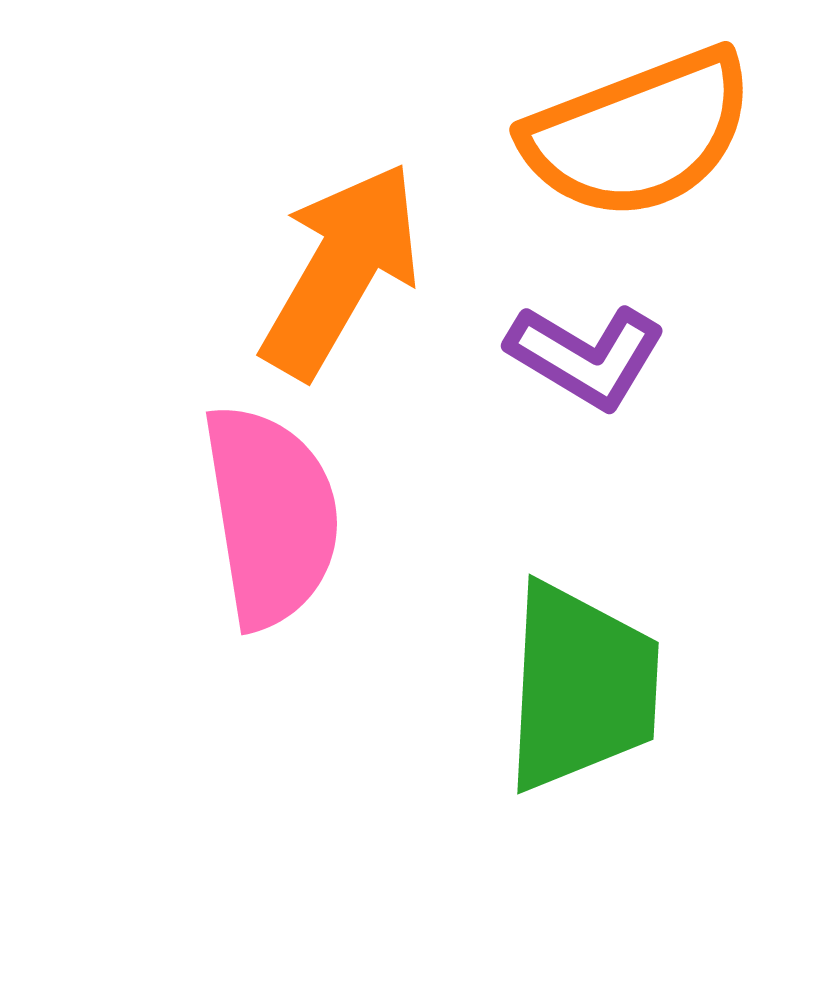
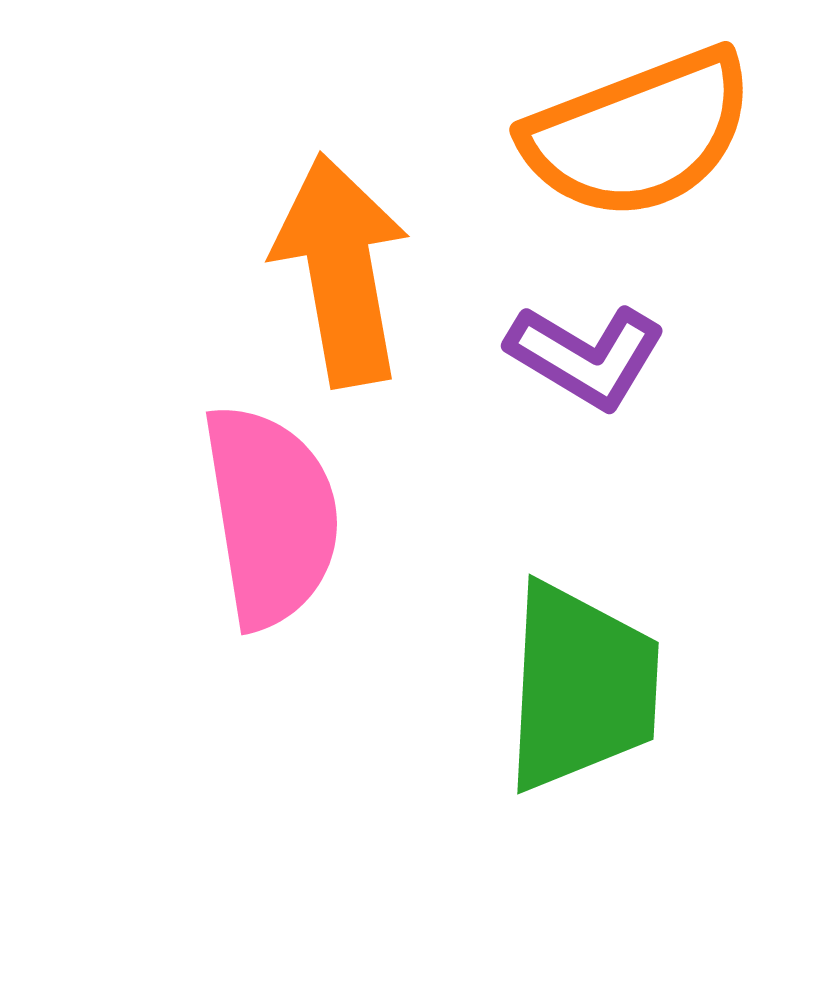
orange arrow: rotated 40 degrees counterclockwise
